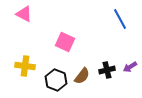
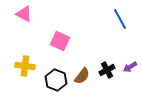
pink square: moved 5 px left, 1 px up
black cross: rotated 14 degrees counterclockwise
